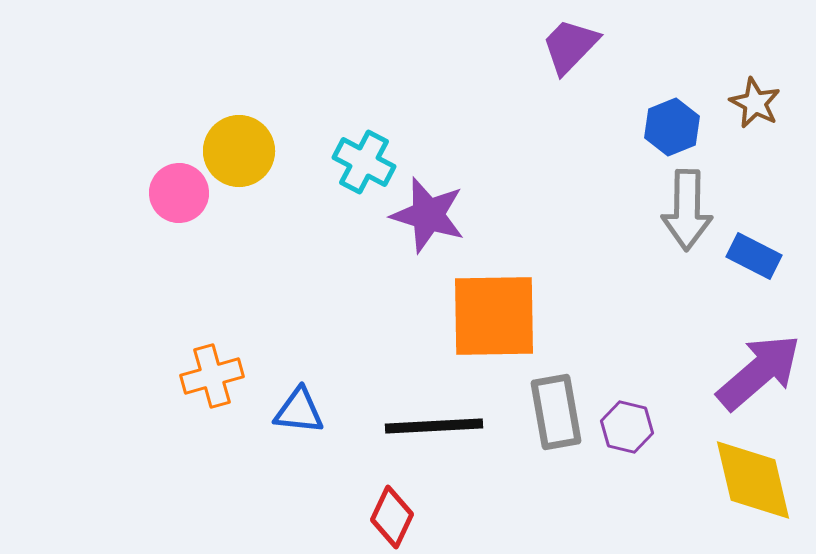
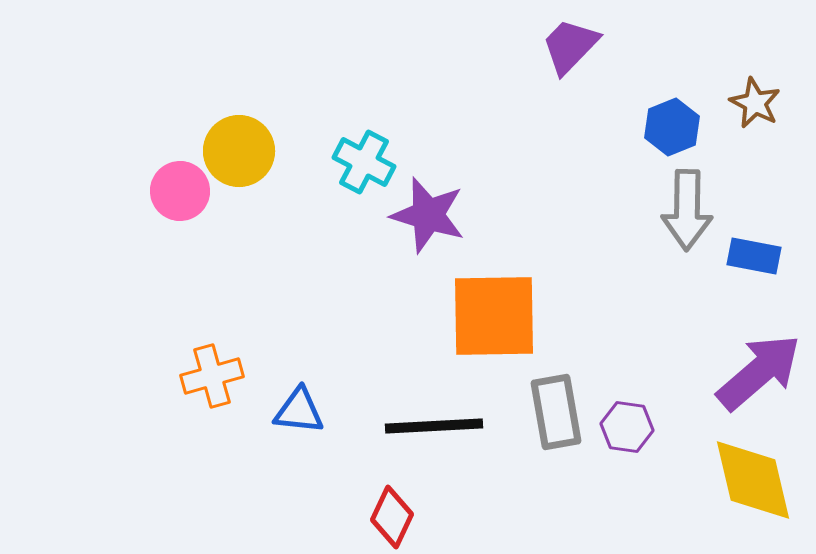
pink circle: moved 1 px right, 2 px up
blue rectangle: rotated 16 degrees counterclockwise
purple hexagon: rotated 6 degrees counterclockwise
